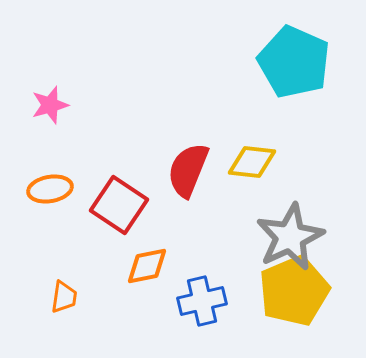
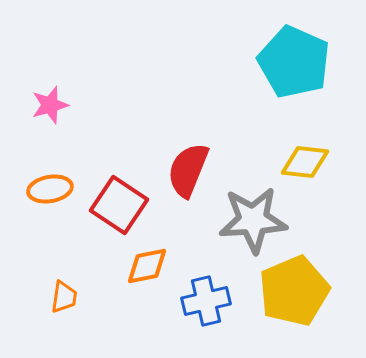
yellow diamond: moved 53 px right
gray star: moved 37 px left, 17 px up; rotated 22 degrees clockwise
blue cross: moved 4 px right
